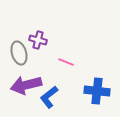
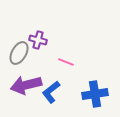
gray ellipse: rotated 45 degrees clockwise
blue cross: moved 2 px left, 3 px down; rotated 15 degrees counterclockwise
blue L-shape: moved 2 px right, 5 px up
